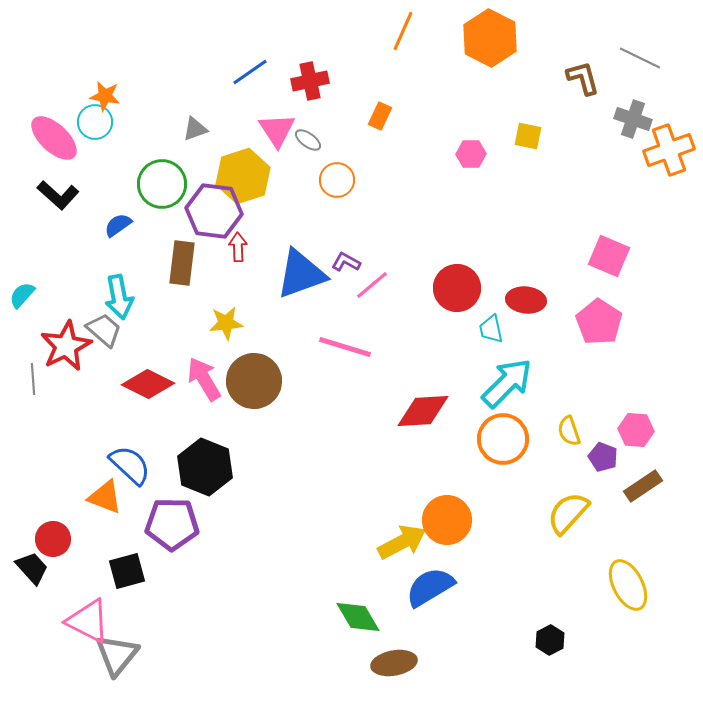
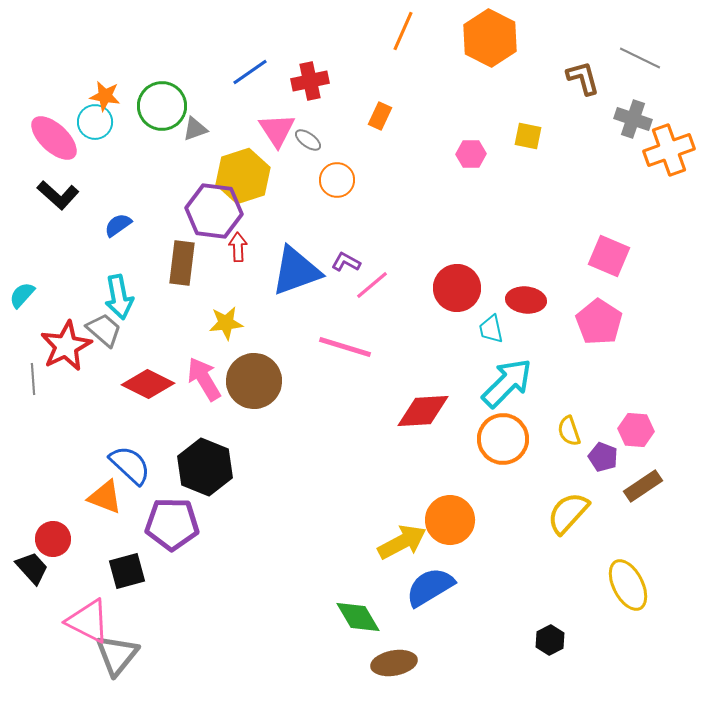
green circle at (162, 184): moved 78 px up
blue triangle at (301, 274): moved 5 px left, 3 px up
orange circle at (447, 520): moved 3 px right
